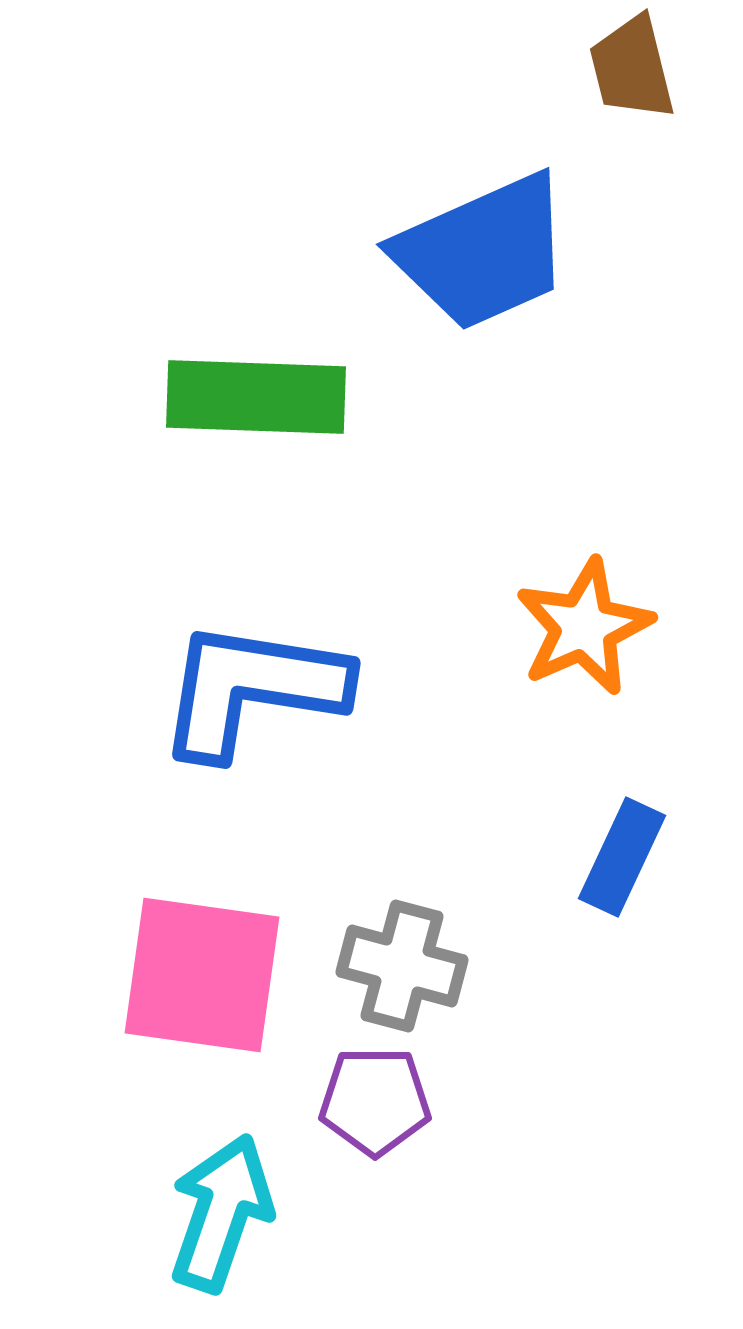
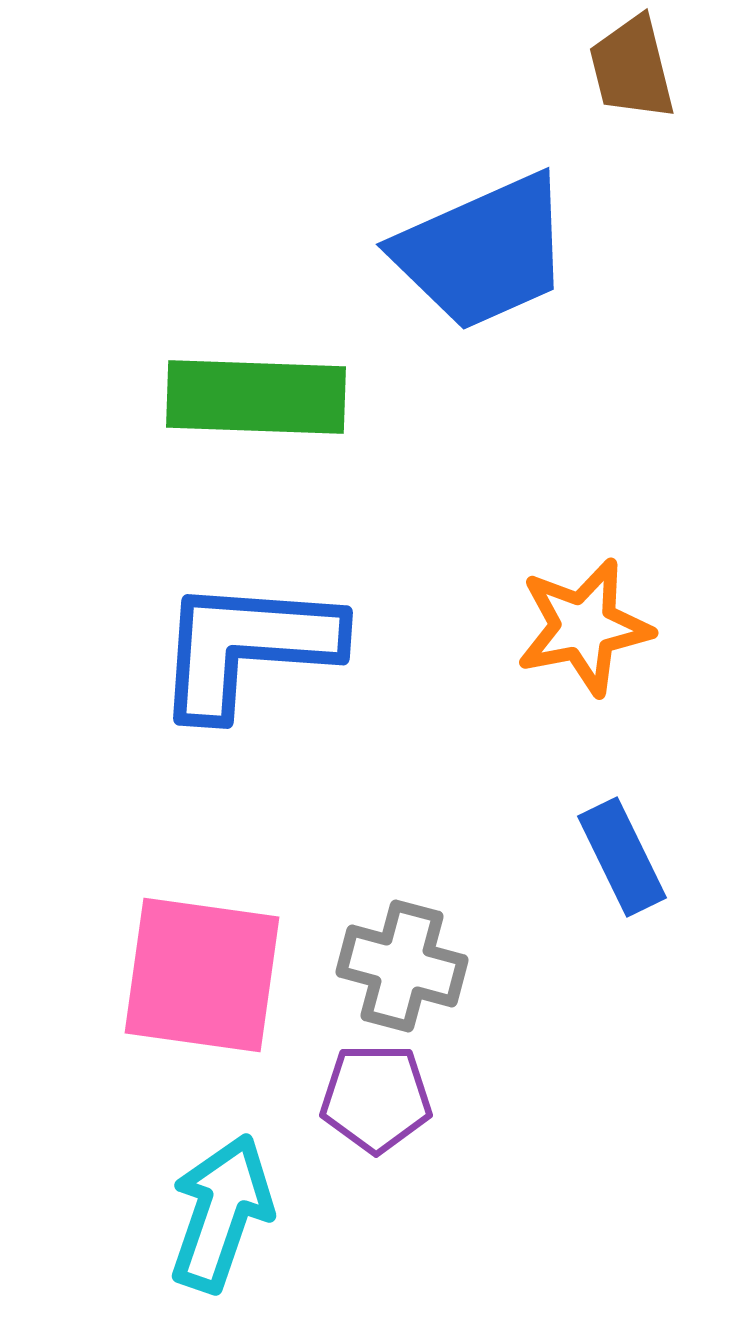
orange star: rotated 13 degrees clockwise
blue L-shape: moved 5 px left, 42 px up; rotated 5 degrees counterclockwise
blue rectangle: rotated 51 degrees counterclockwise
purple pentagon: moved 1 px right, 3 px up
